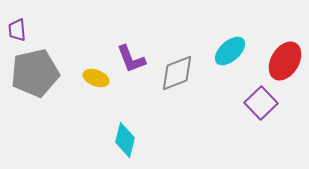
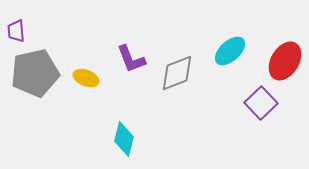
purple trapezoid: moved 1 px left, 1 px down
yellow ellipse: moved 10 px left
cyan diamond: moved 1 px left, 1 px up
